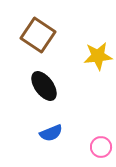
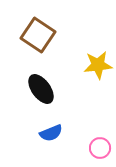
yellow star: moved 9 px down
black ellipse: moved 3 px left, 3 px down
pink circle: moved 1 px left, 1 px down
